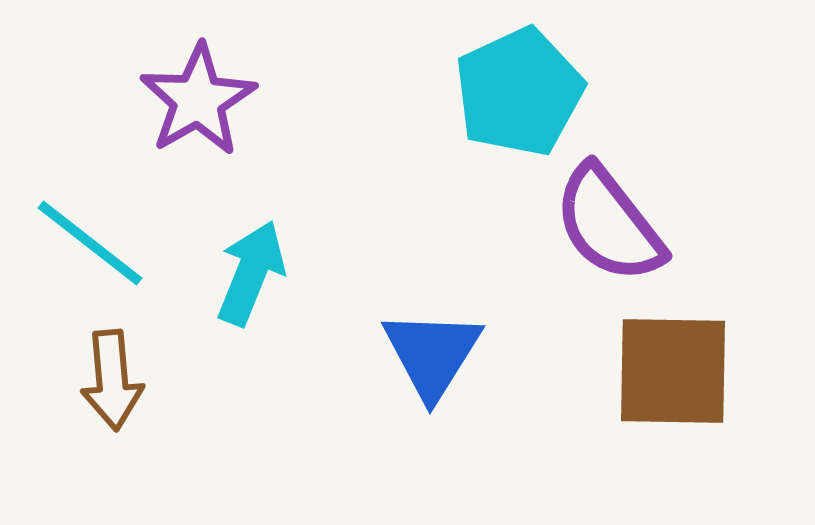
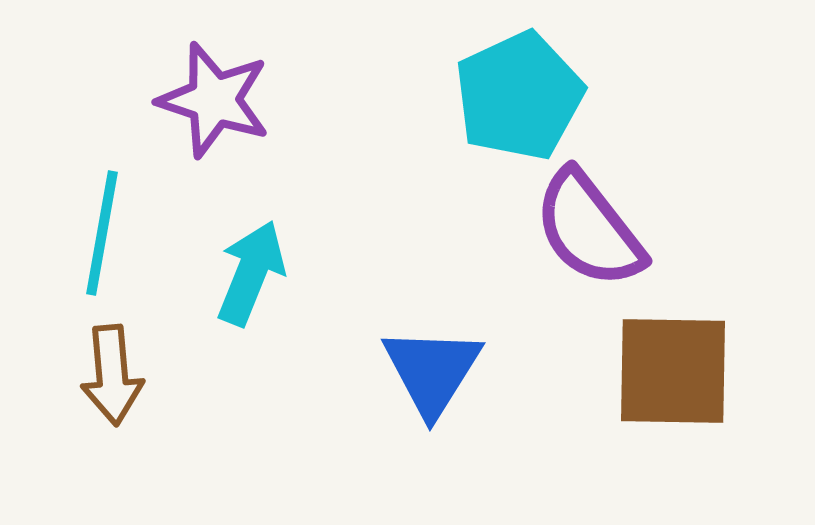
cyan pentagon: moved 4 px down
purple star: moved 16 px right; rotated 24 degrees counterclockwise
purple semicircle: moved 20 px left, 5 px down
cyan line: moved 12 px right, 10 px up; rotated 62 degrees clockwise
blue triangle: moved 17 px down
brown arrow: moved 5 px up
